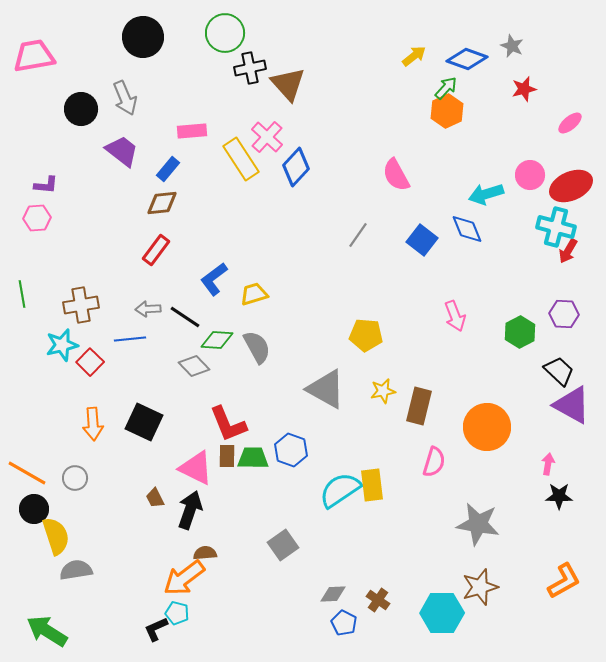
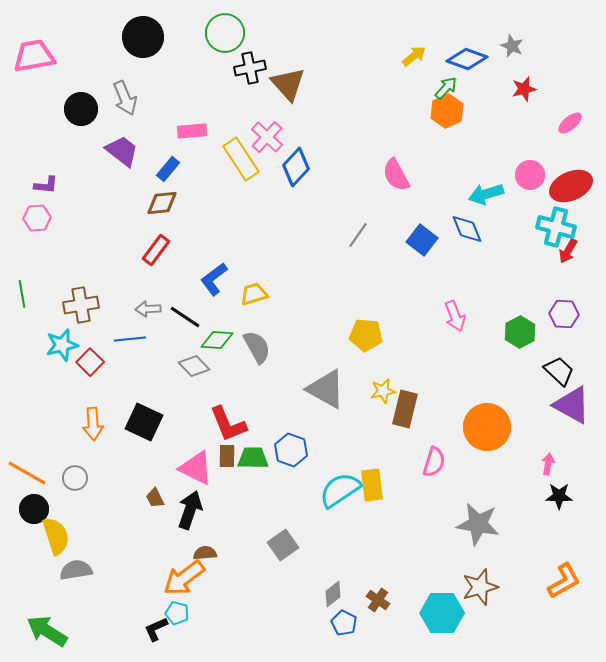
brown rectangle at (419, 406): moved 14 px left, 3 px down
gray diamond at (333, 594): rotated 36 degrees counterclockwise
